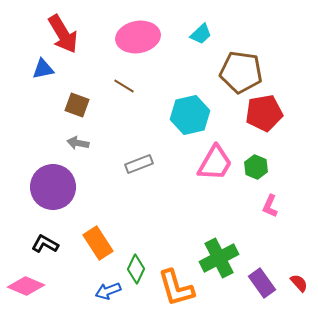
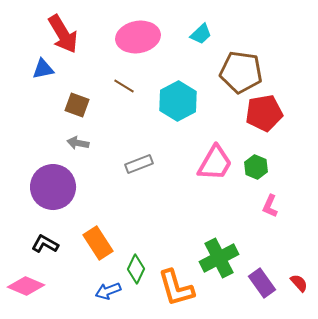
cyan hexagon: moved 12 px left, 14 px up; rotated 15 degrees counterclockwise
